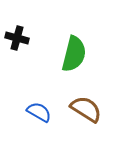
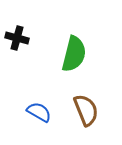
brown semicircle: moved 1 px down; rotated 36 degrees clockwise
